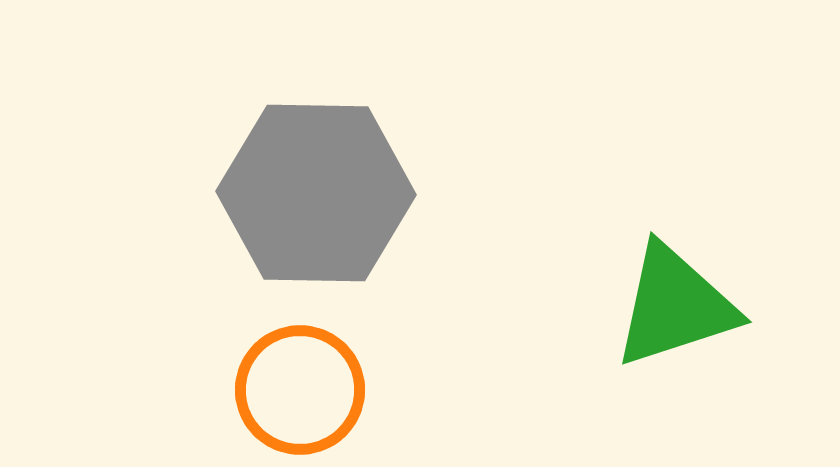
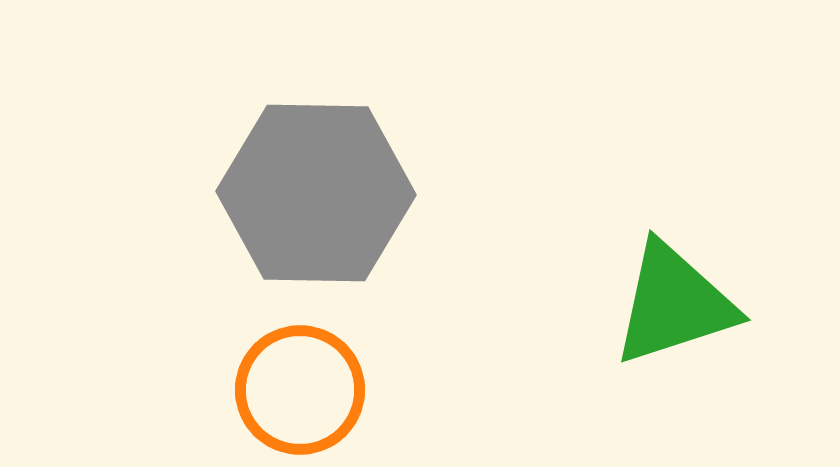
green triangle: moved 1 px left, 2 px up
